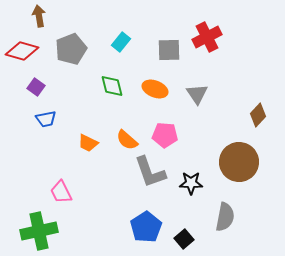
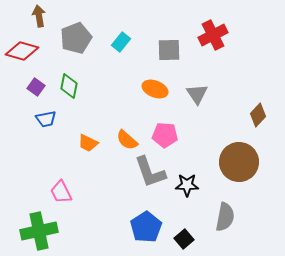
red cross: moved 6 px right, 2 px up
gray pentagon: moved 5 px right, 11 px up
green diamond: moved 43 px left; rotated 25 degrees clockwise
black star: moved 4 px left, 2 px down
